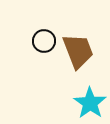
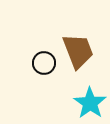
black circle: moved 22 px down
